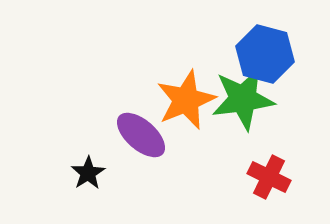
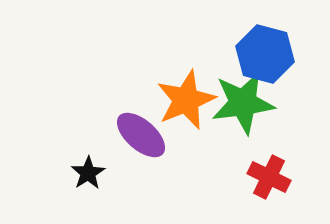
green star: moved 4 px down
